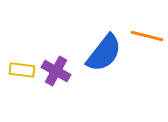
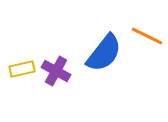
orange line: rotated 12 degrees clockwise
yellow rectangle: moved 1 px up; rotated 20 degrees counterclockwise
